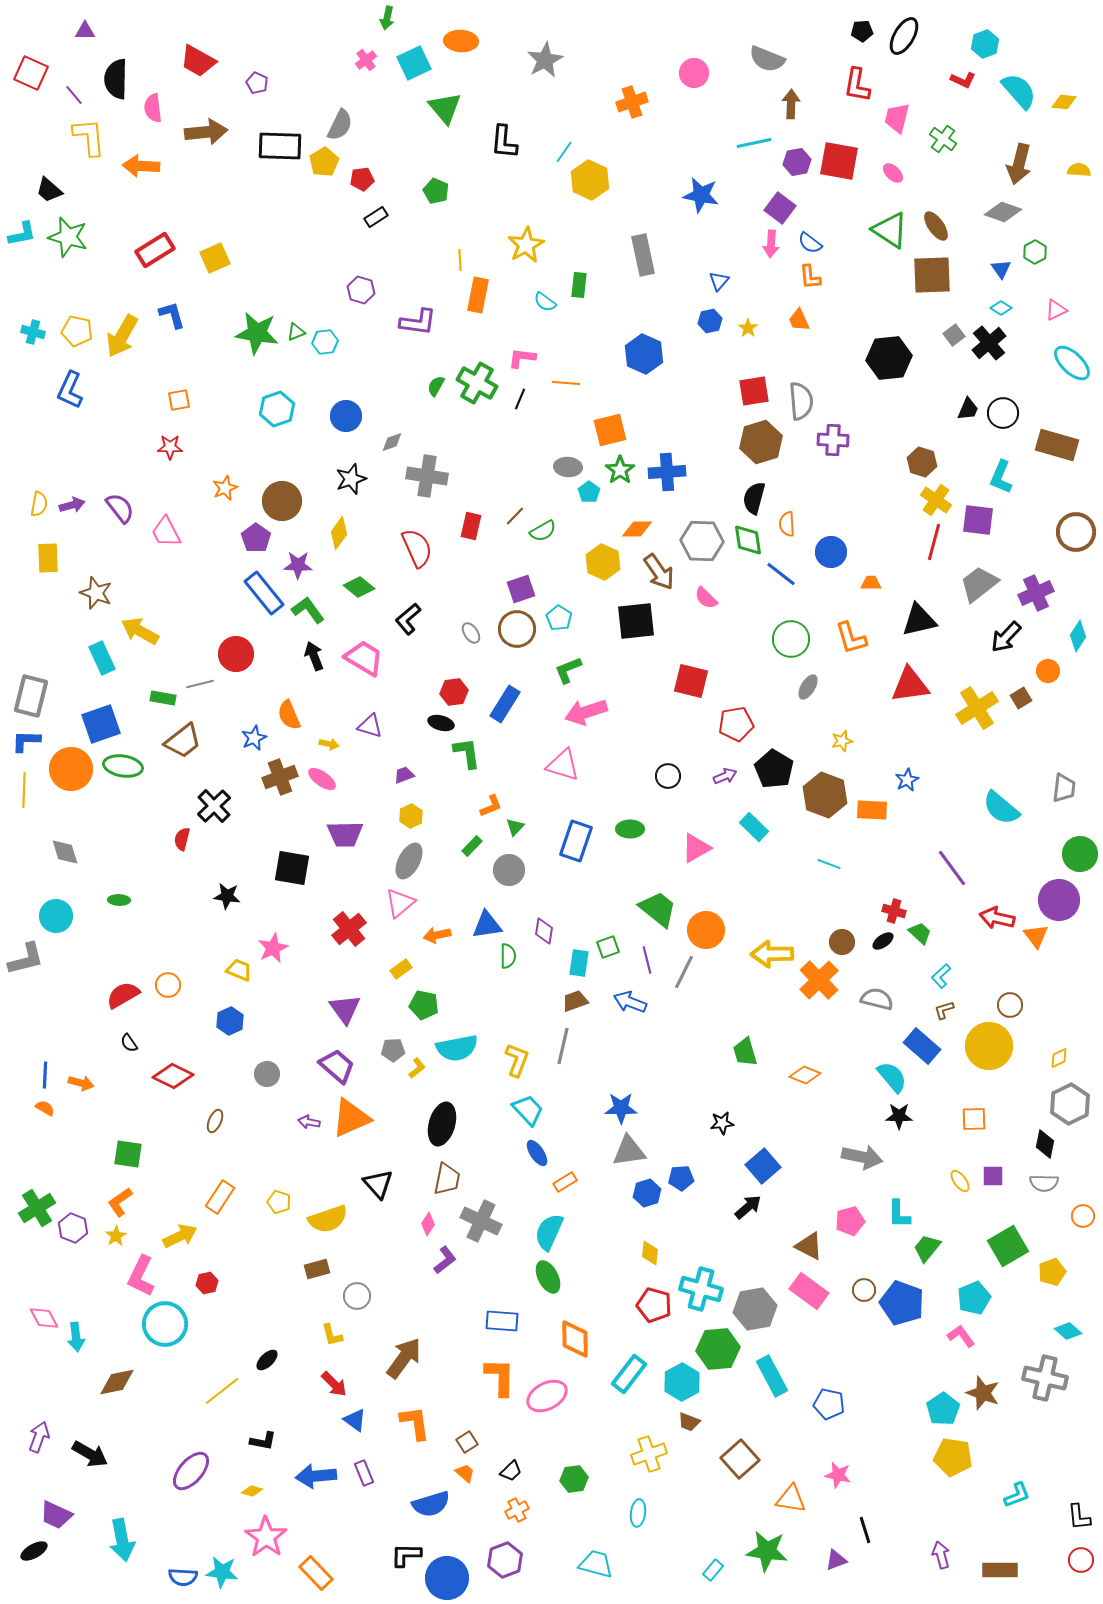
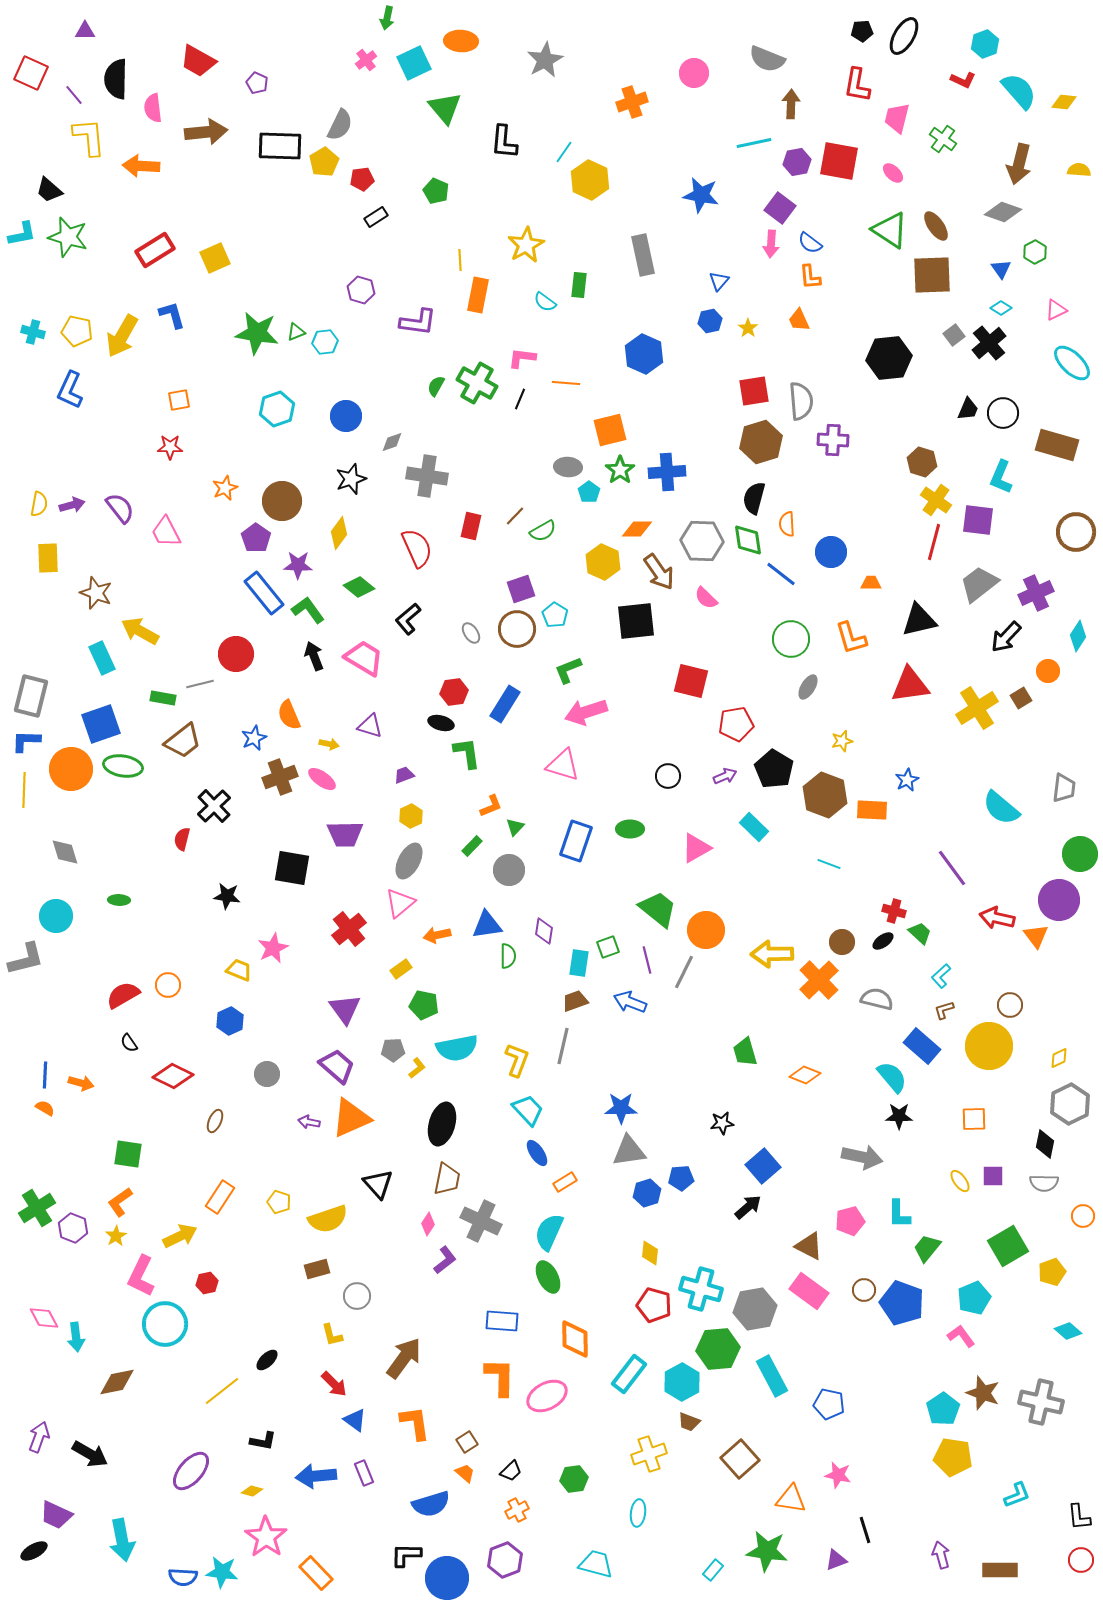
cyan pentagon at (559, 618): moved 4 px left, 3 px up
gray cross at (1045, 1378): moved 4 px left, 24 px down
